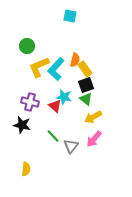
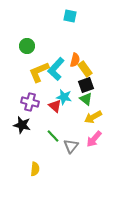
yellow L-shape: moved 5 px down
yellow semicircle: moved 9 px right
